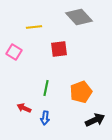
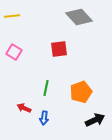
yellow line: moved 22 px left, 11 px up
blue arrow: moved 1 px left
